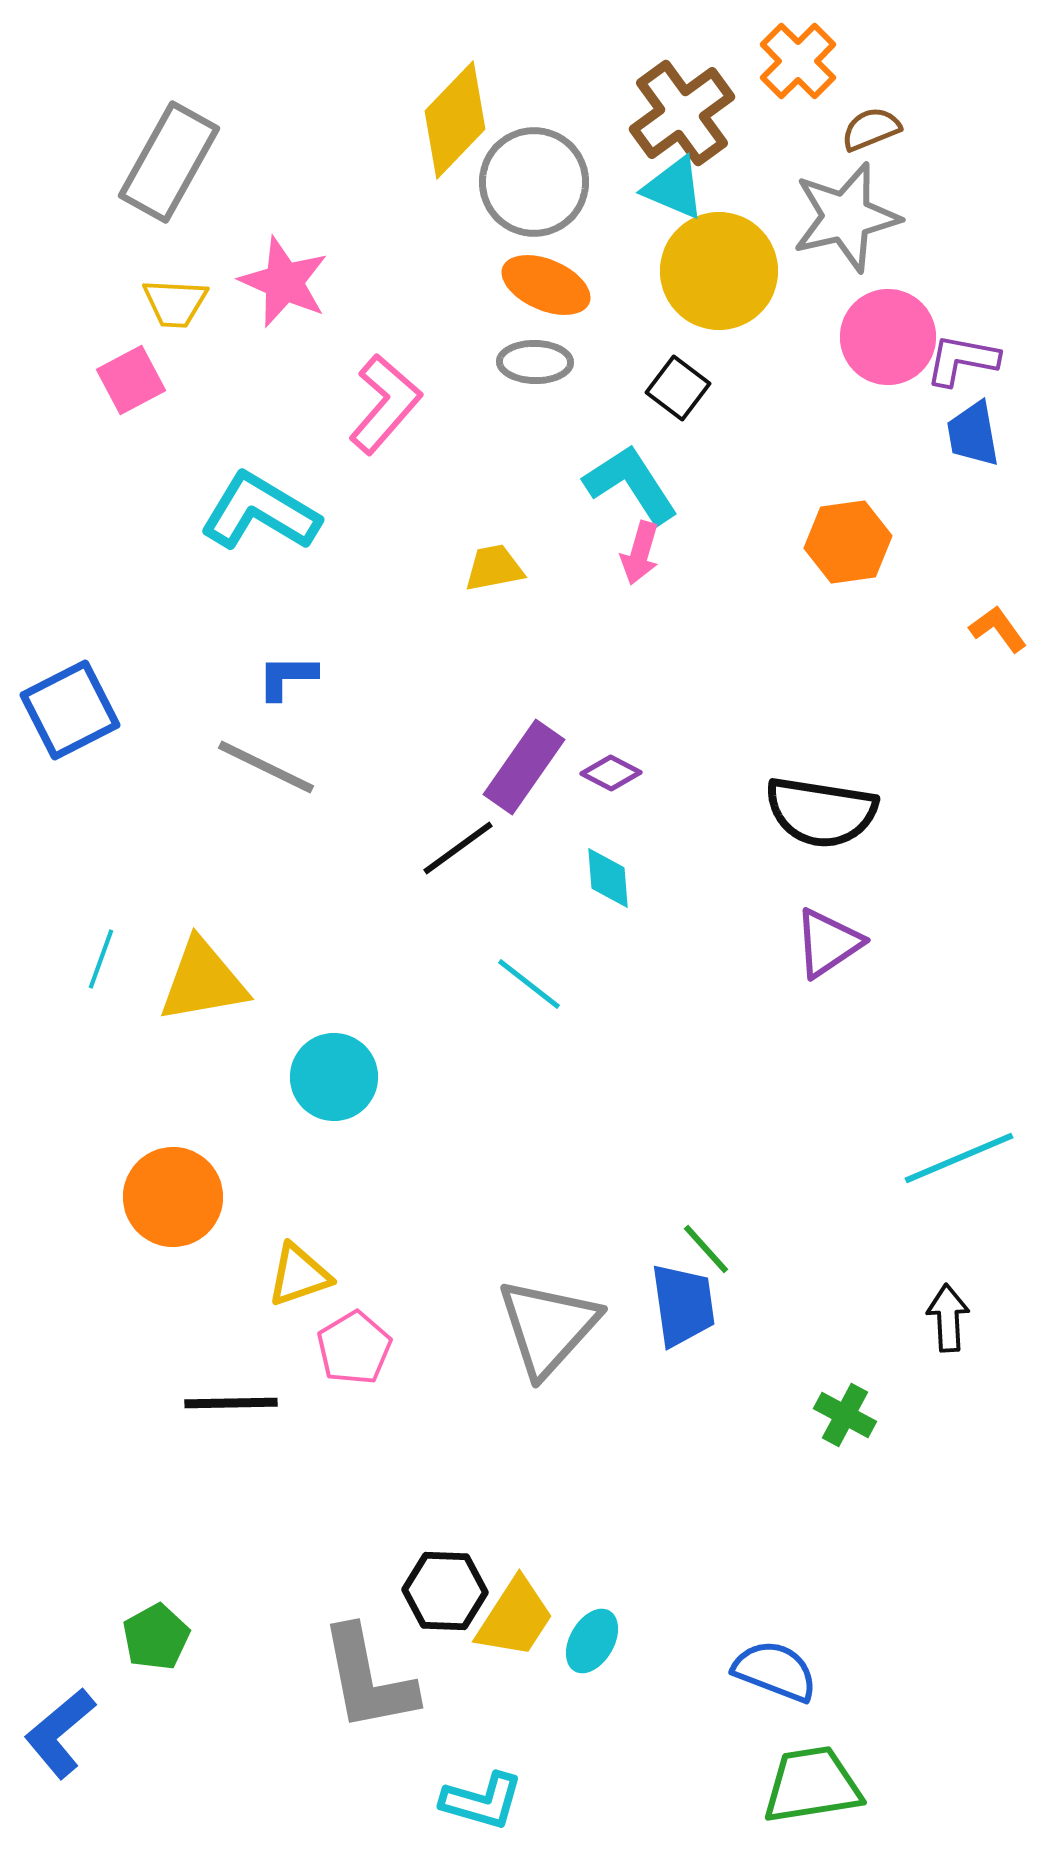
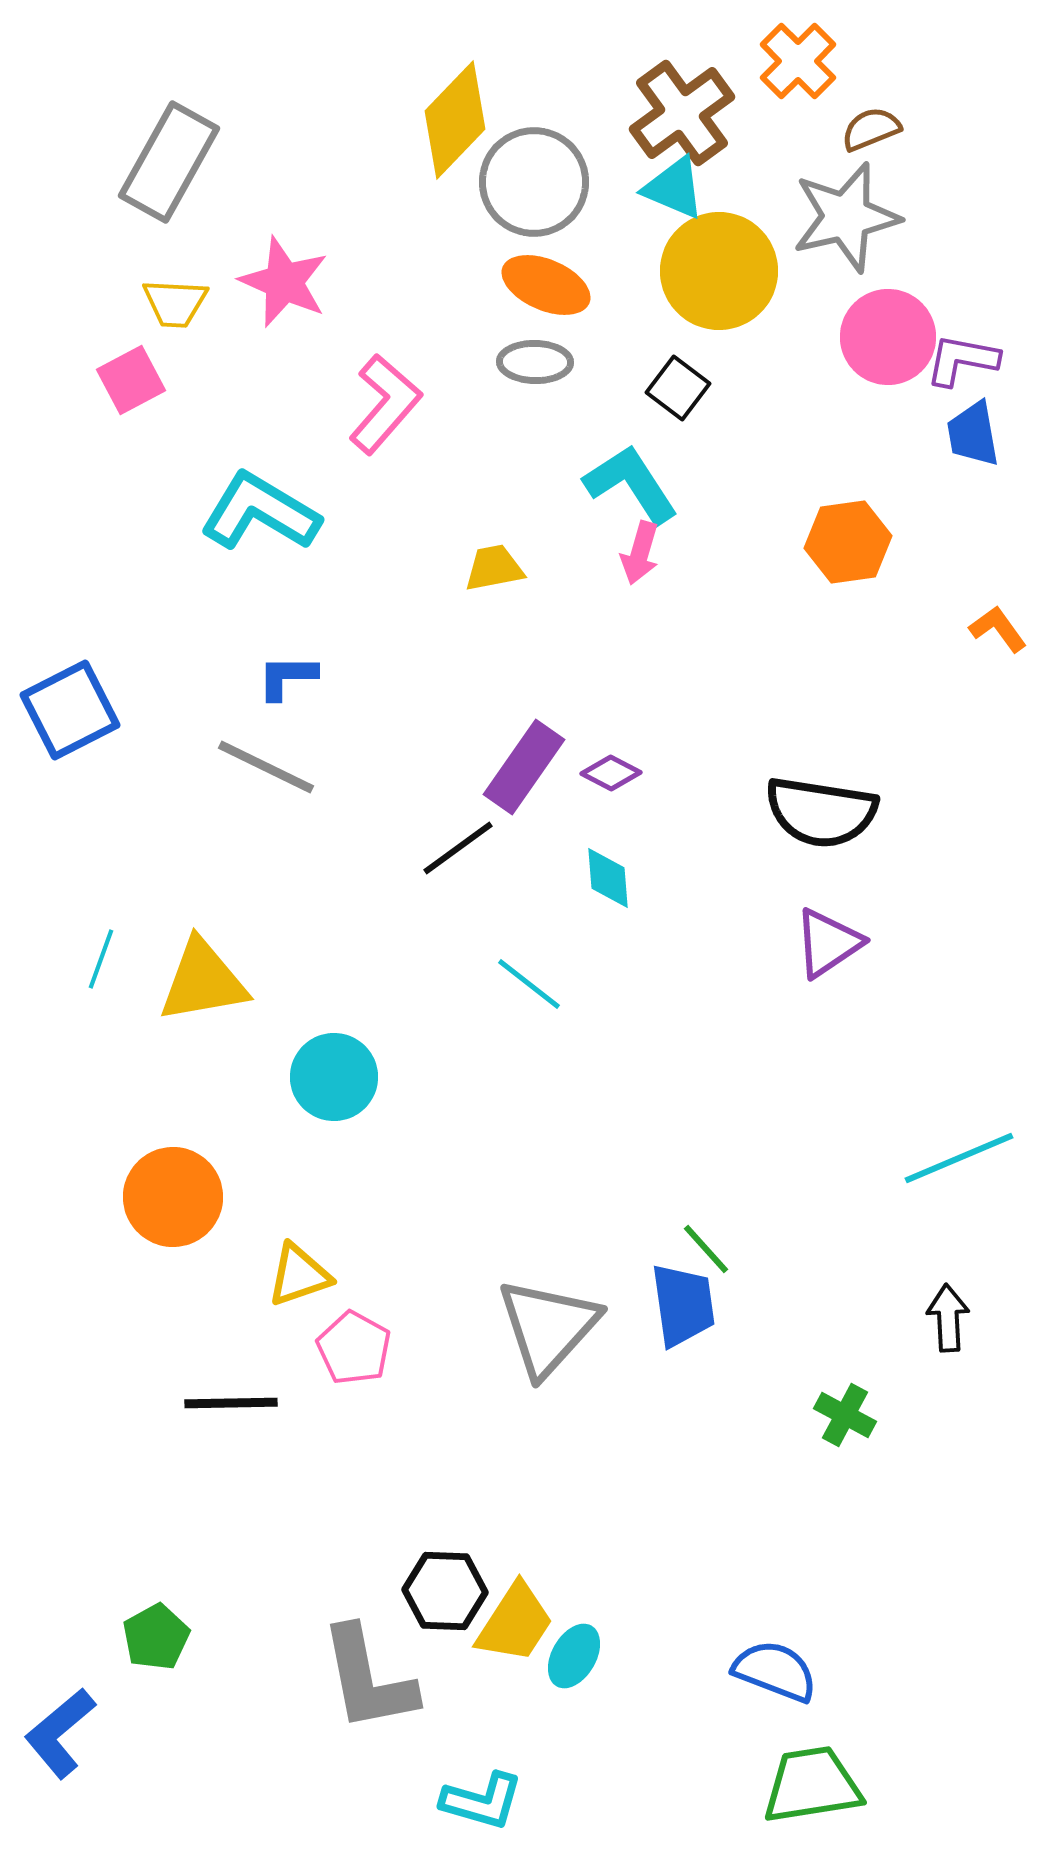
pink pentagon at (354, 1348): rotated 12 degrees counterclockwise
yellow trapezoid at (515, 1618): moved 5 px down
cyan ellipse at (592, 1641): moved 18 px left, 15 px down
